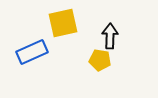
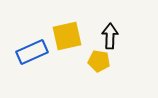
yellow square: moved 4 px right, 13 px down
yellow pentagon: moved 1 px left, 1 px down
